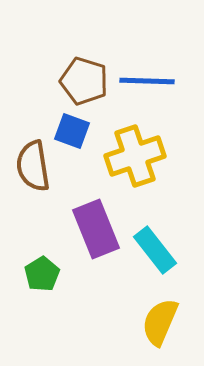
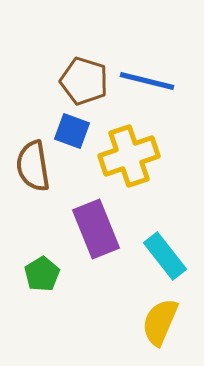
blue line: rotated 12 degrees clockwise
yellow cross: moved 6 px left
cyan rectangle: moved 10 px right, 6 px down
